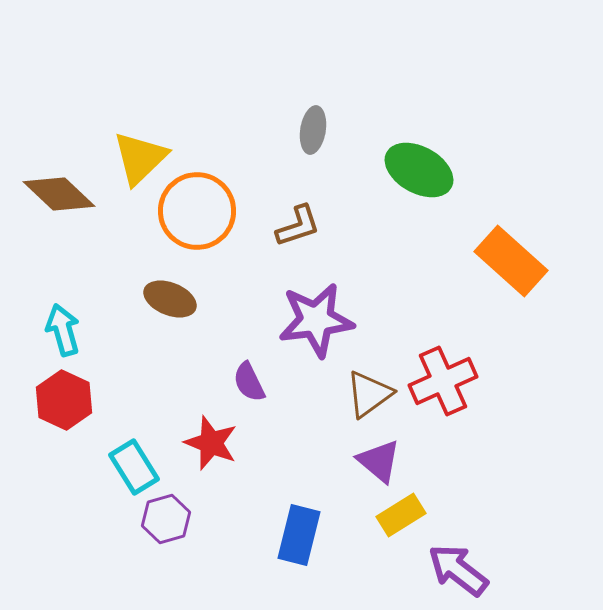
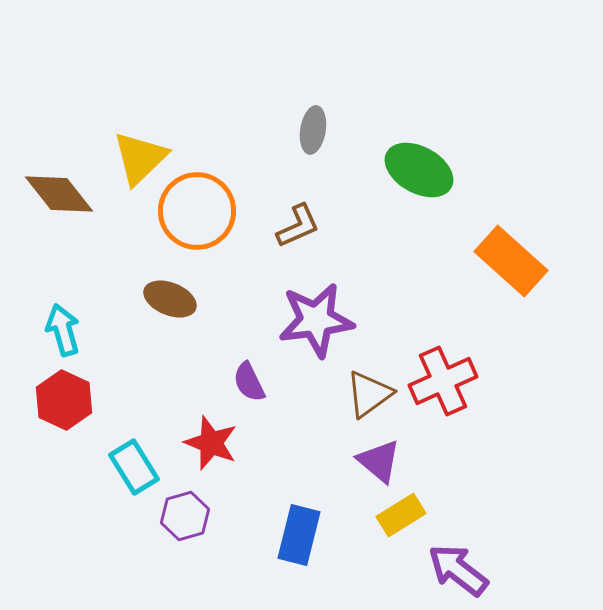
brown diamond: rotated 8 degrees clockwise
brown L-shape: rotated 6 degrees counterclockwise
purple hexagon: moved 19 px right, 3 px up
